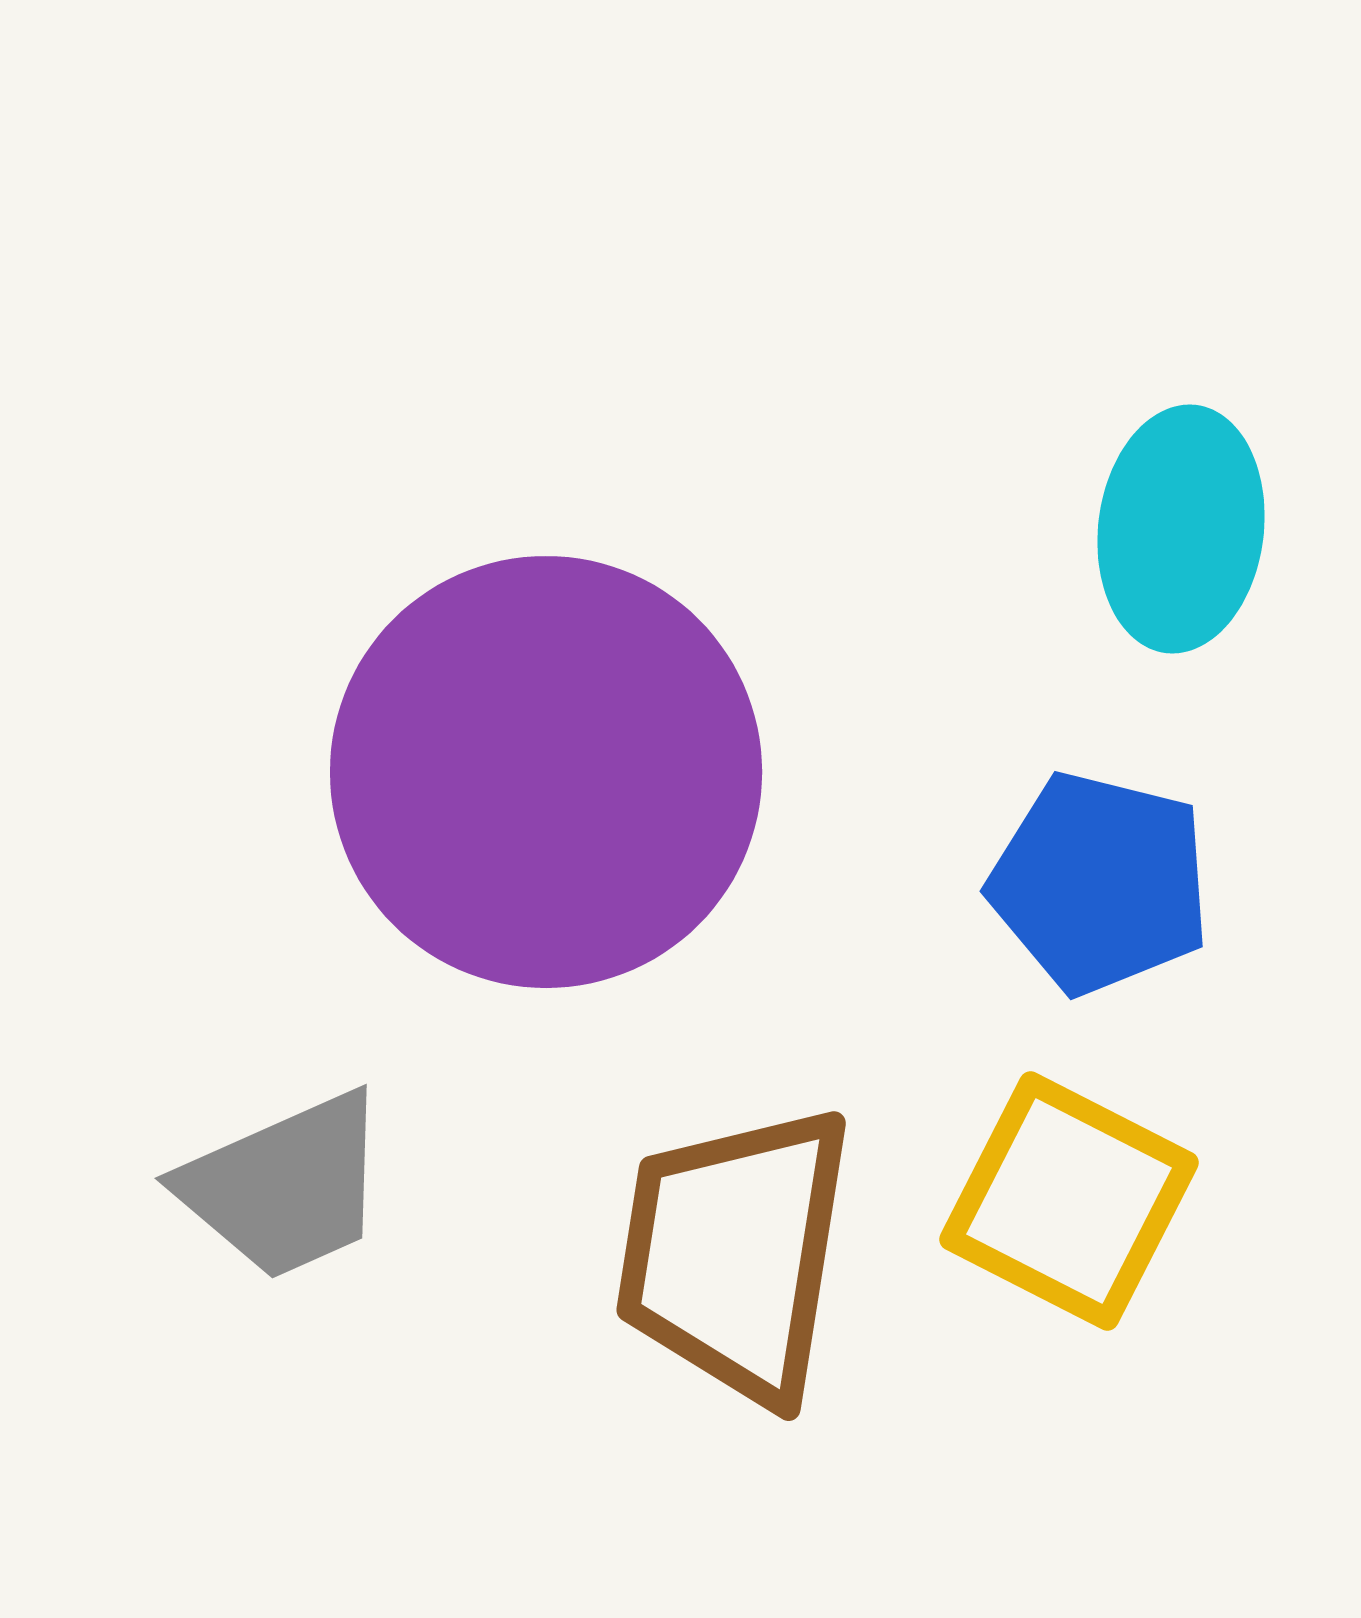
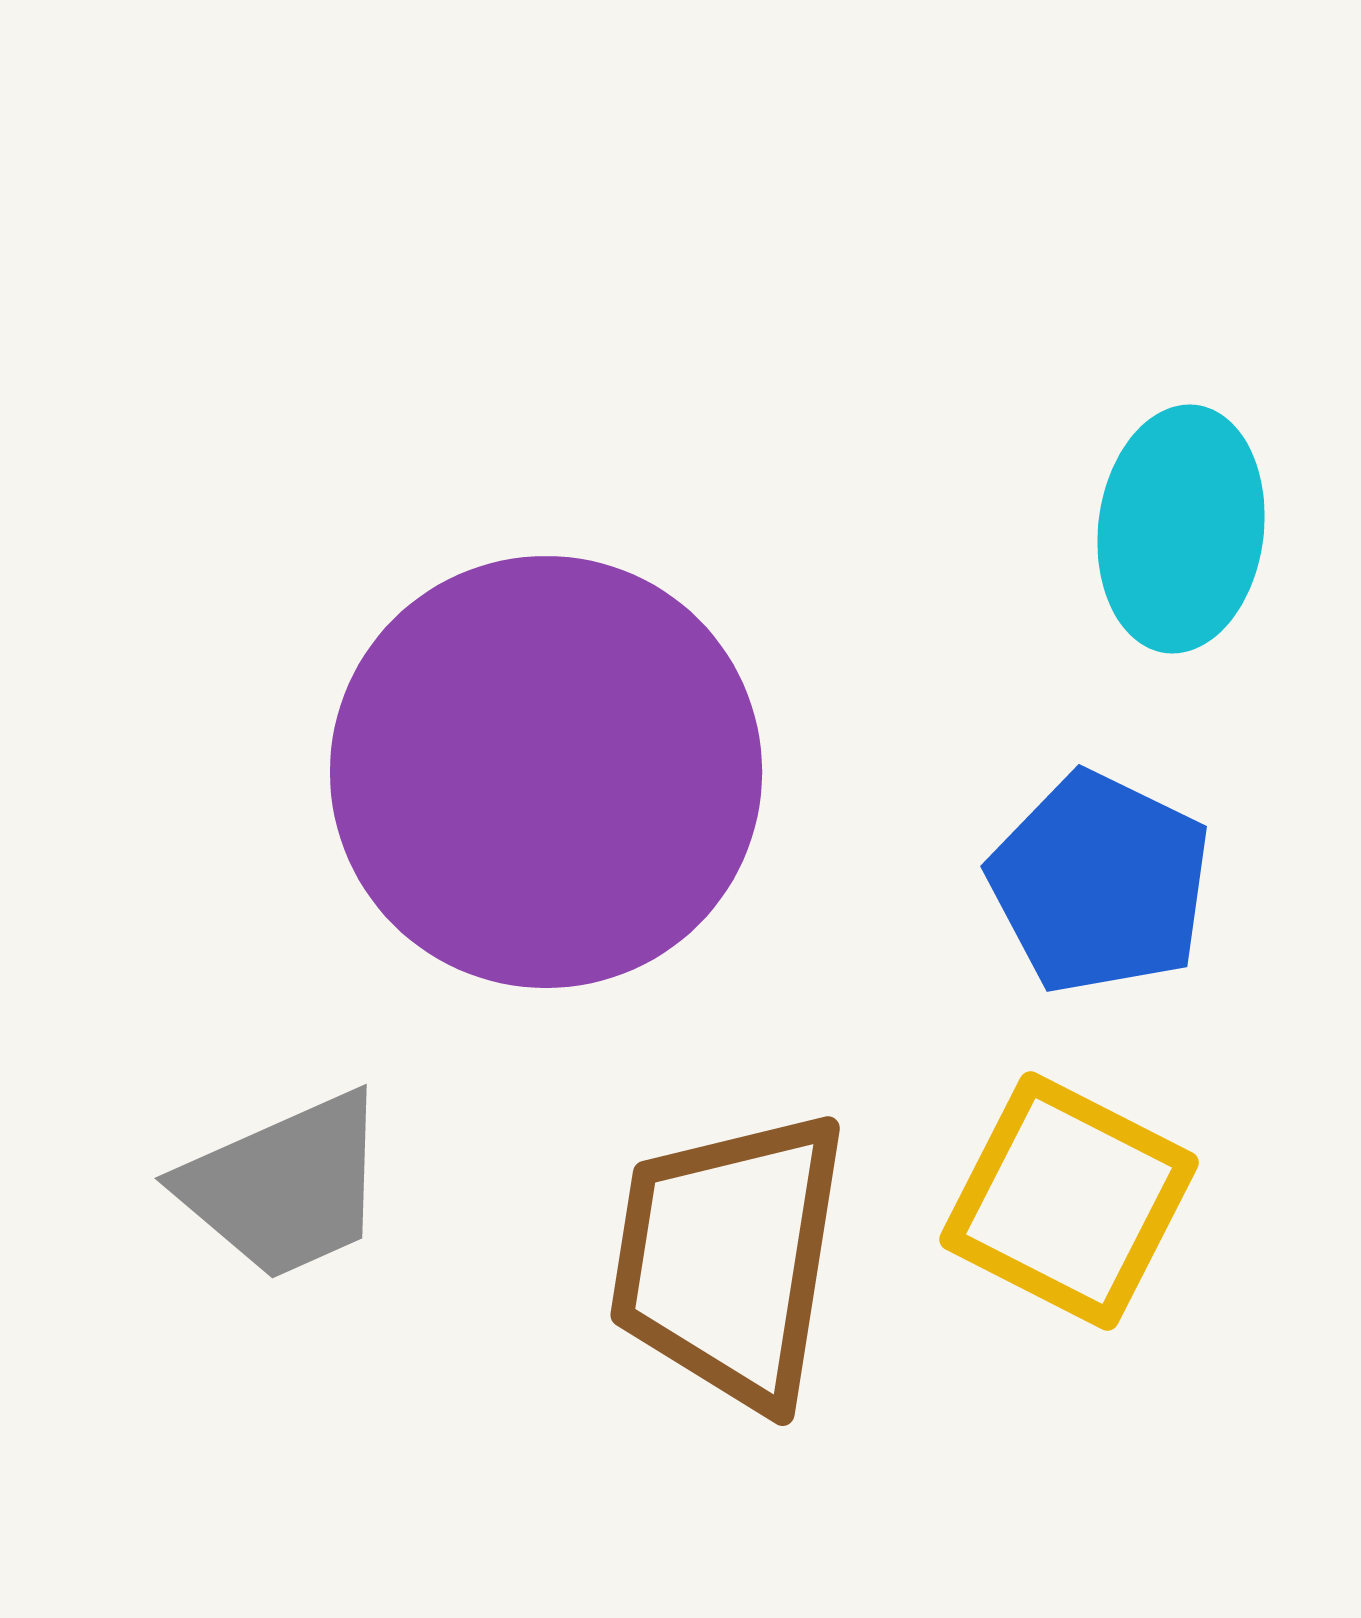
blue pentagon: rotated 12 degrees clockwise
brown trapezoid: moved 6 px left, 5 px down
